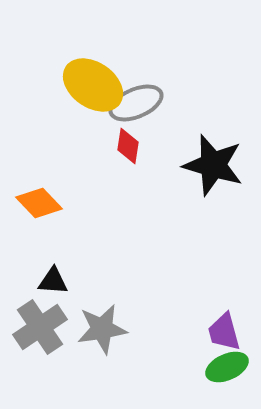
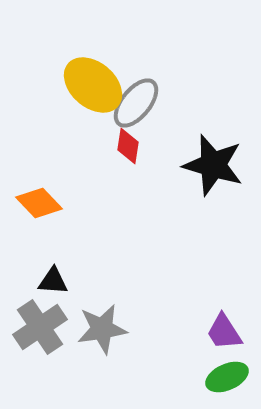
yellow ellipse: rotated 6 degrees clockwise
gray ellipse: rotated 28 degrees counterclockwise
purple trapezoid: rotated 18 degrees counterclockwise
green ellipse: moved 10 px down
